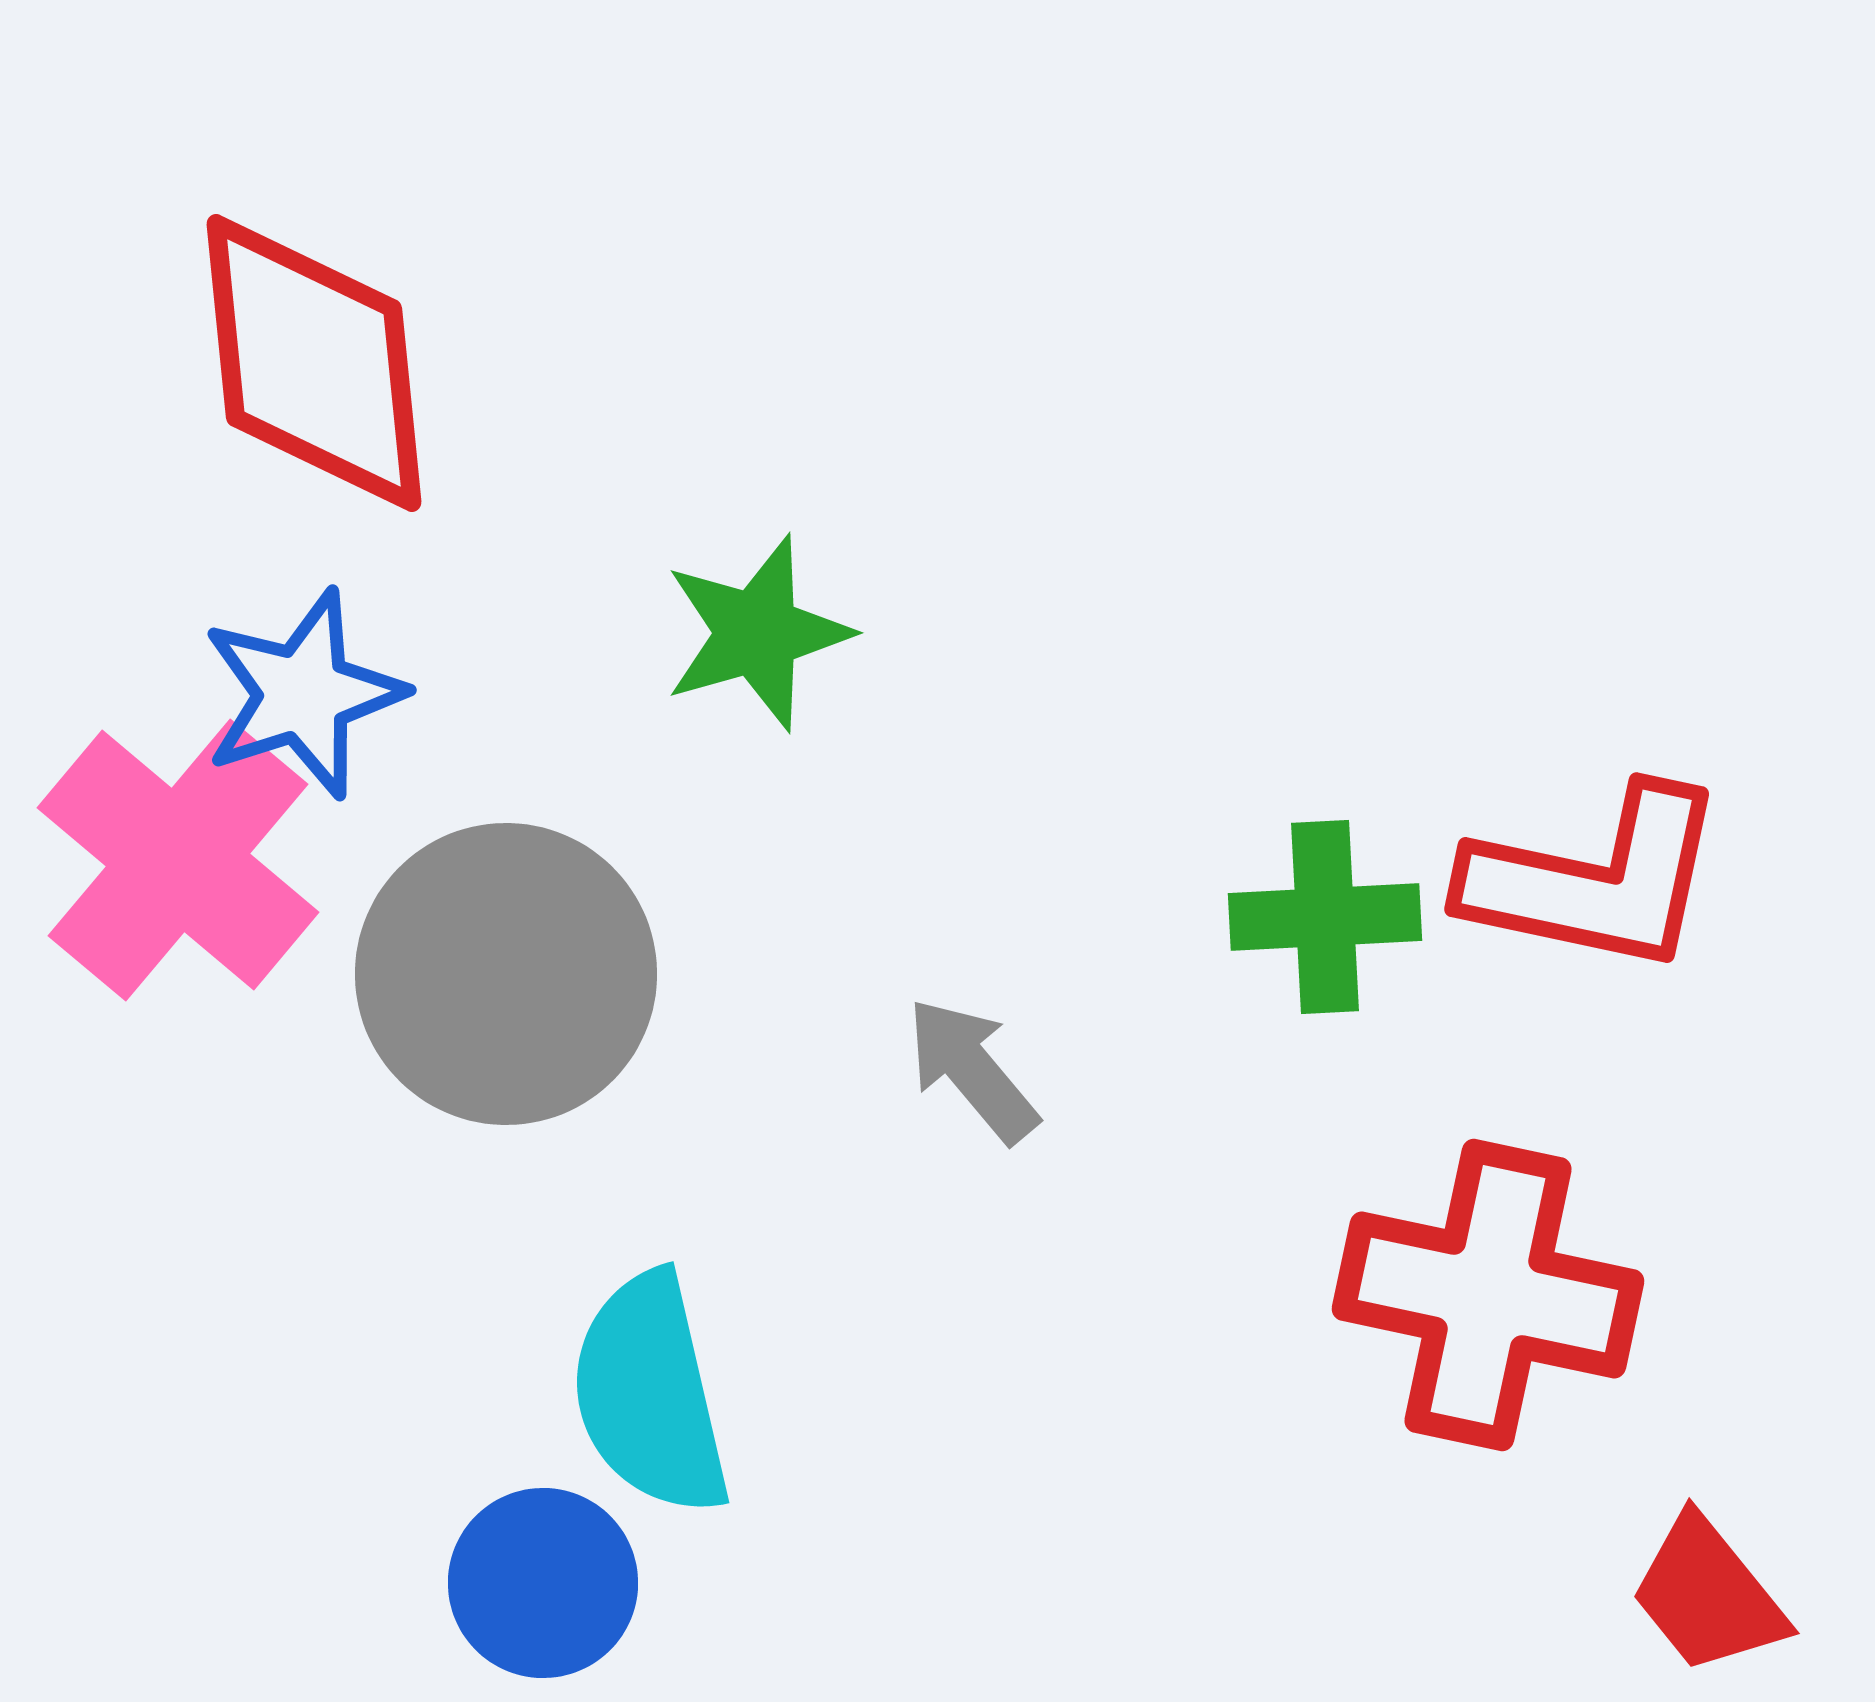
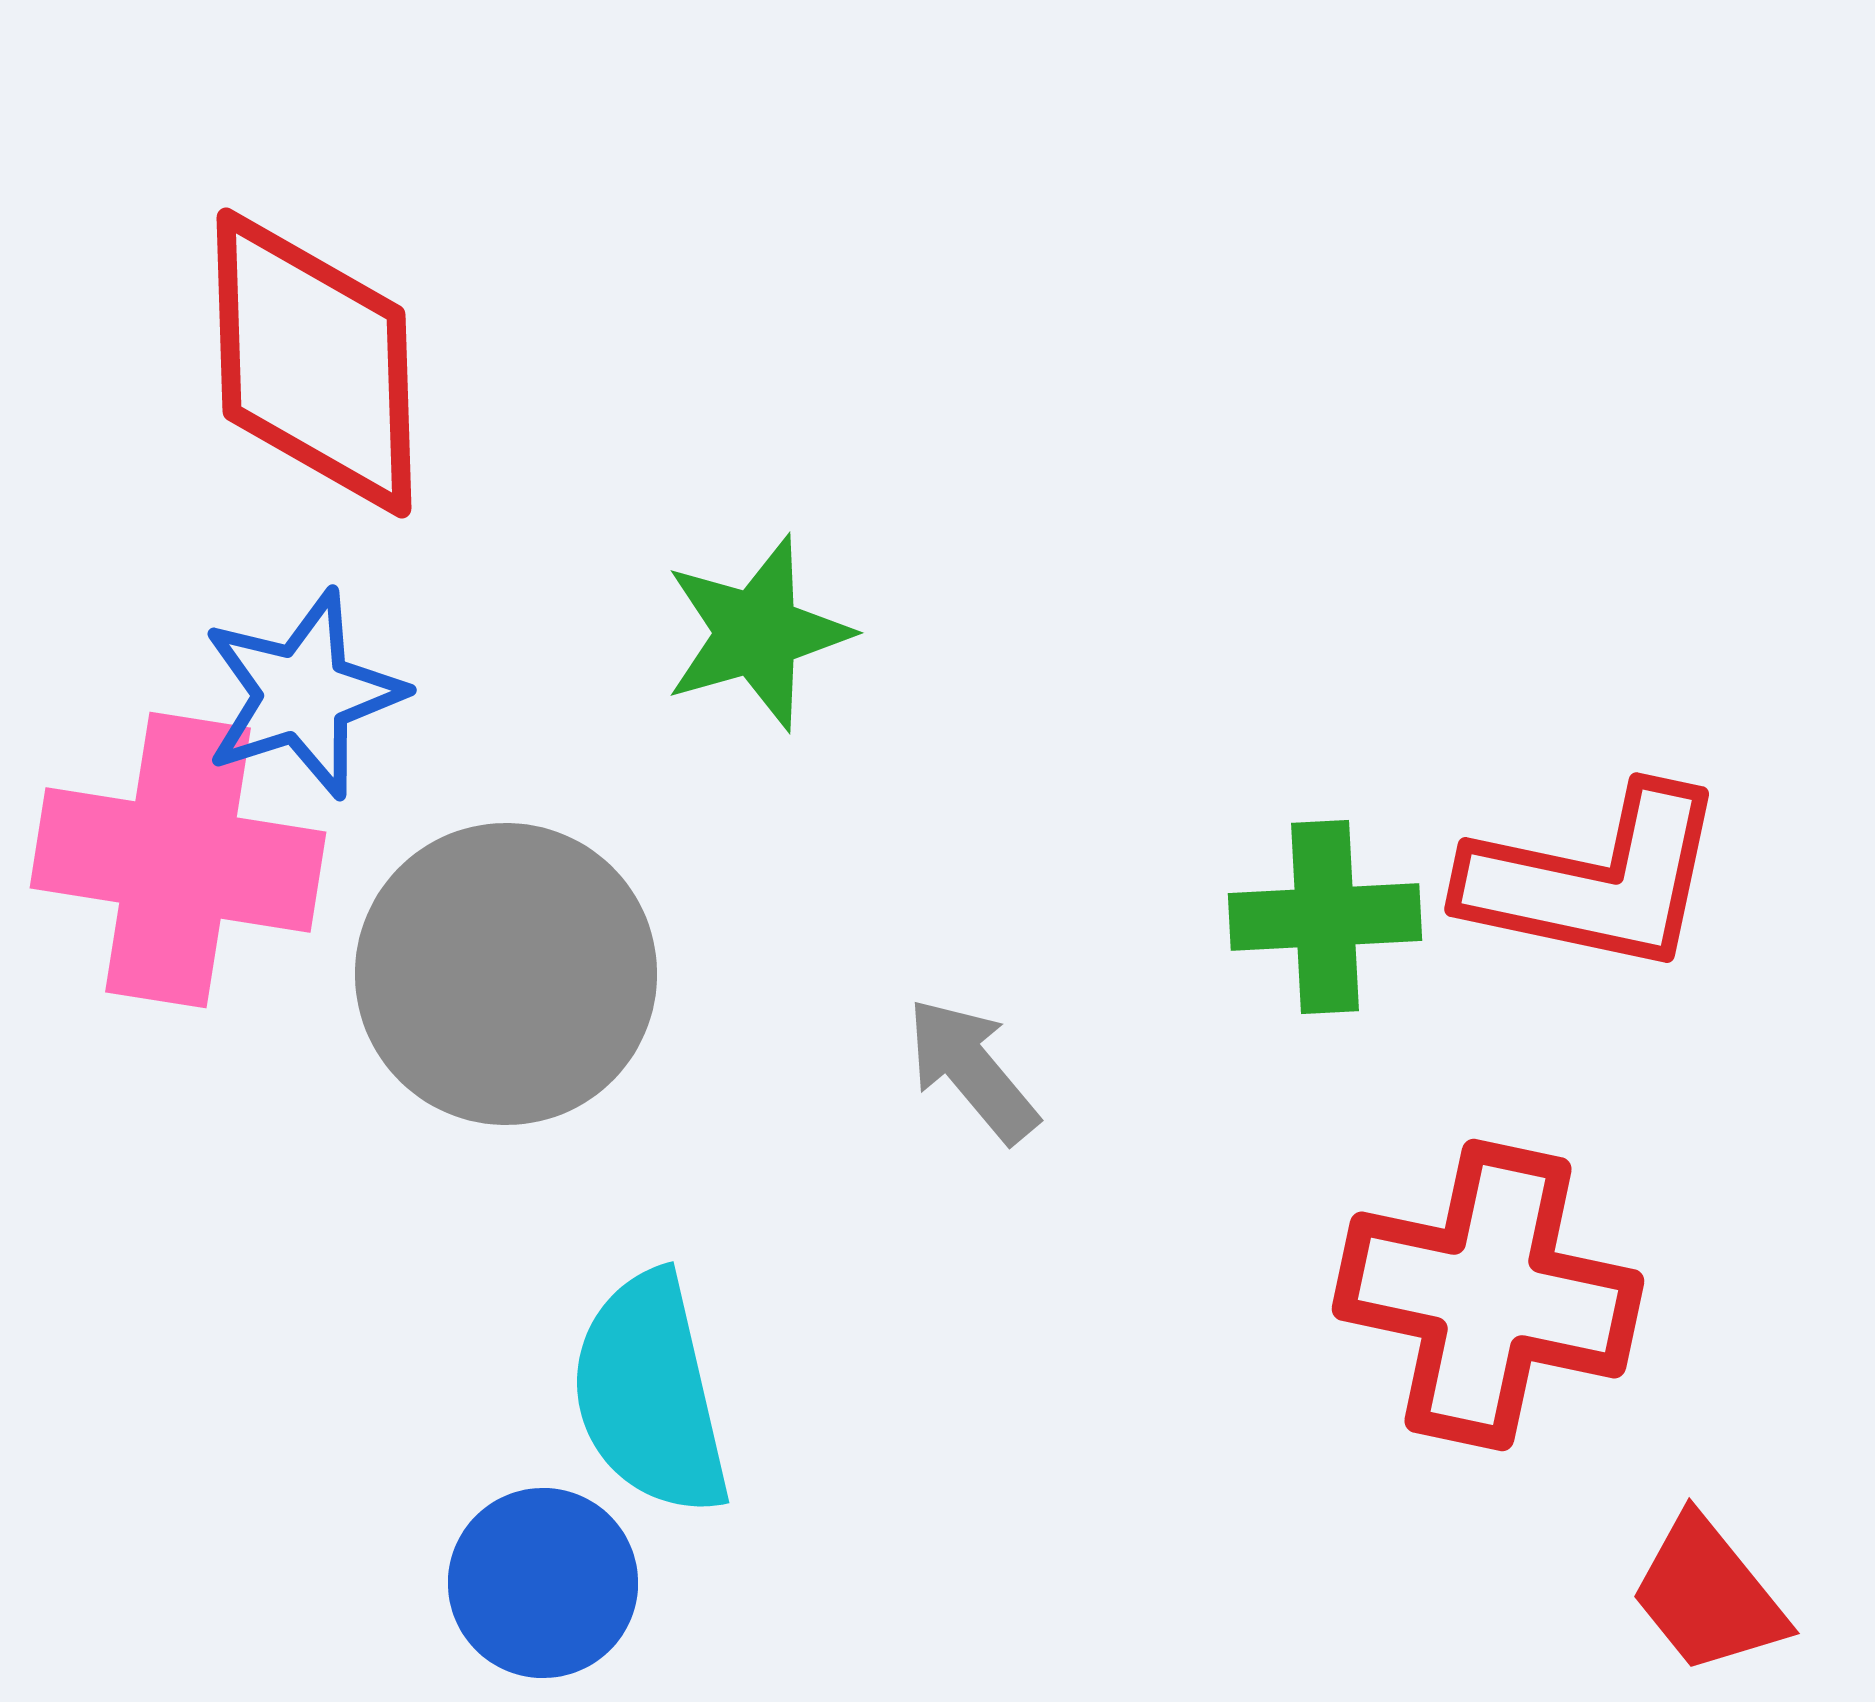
red diamond: rotated 4 degrees clockwise
pink cross: rotated 31 degrees counterclockwise
